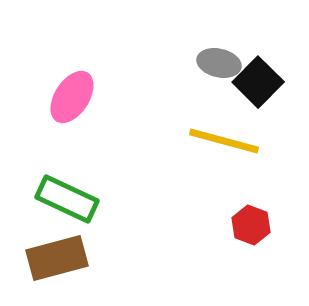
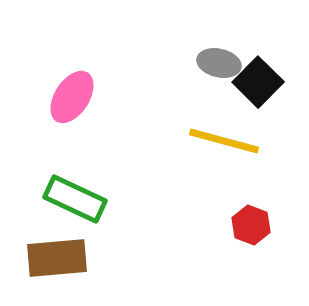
green rectangle: moved 8 px right
brown rectangle: rotated 10 degrees clockwise
